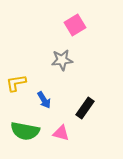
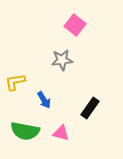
pink square: rotated 20 degrees counterclockwise
yellow L-shape: moved 1 px left, 1 px up
black rectangle: moved 5 px right
